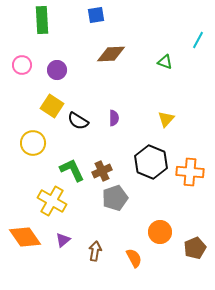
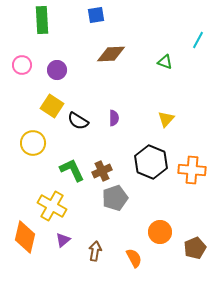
orange cross: moved 2 px right, 2 px up
yellow cross: moved 5 px down
orange diamond: rotated 48 degrees clockwise
